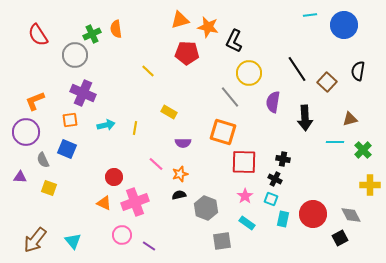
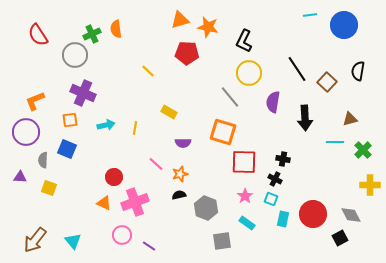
black L-shape at (234, 41): moved 10 px right
gray semicircle at (43, 160): rotated 28 degrees clockwise
